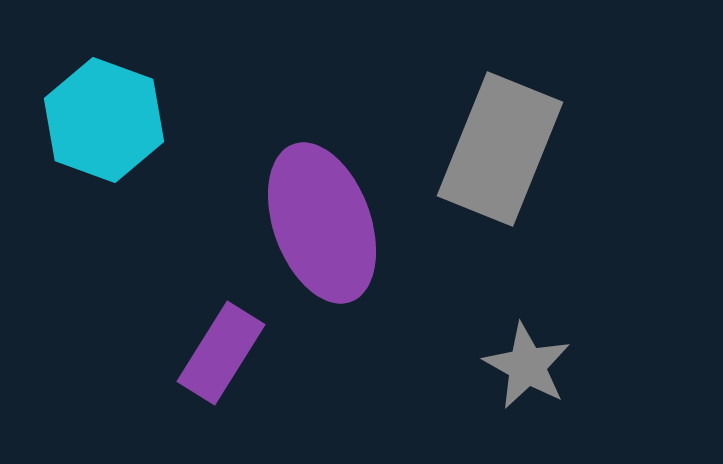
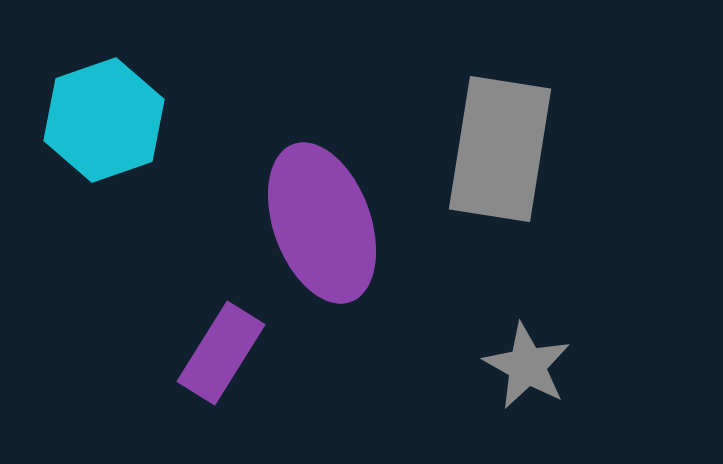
cyan hexagon: rotated 21 degrees clockwise
gray rectangle: rotated 13 degrees counterclockwise
